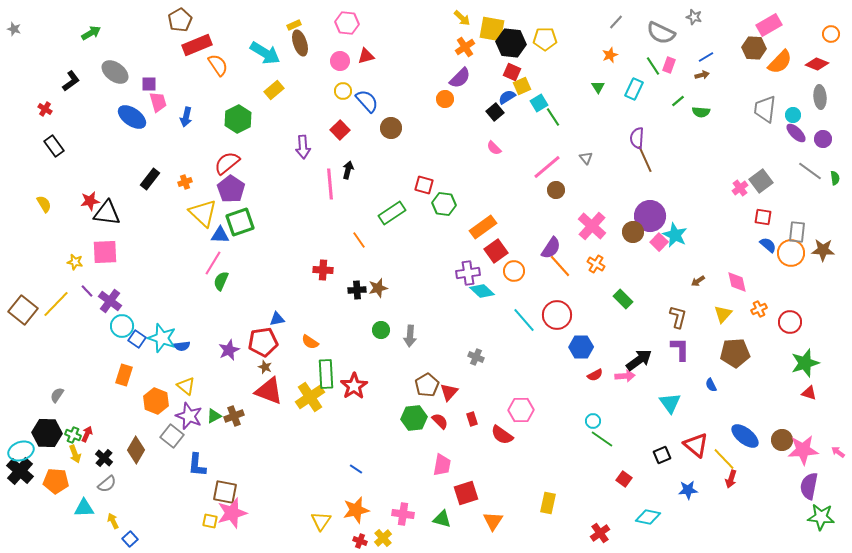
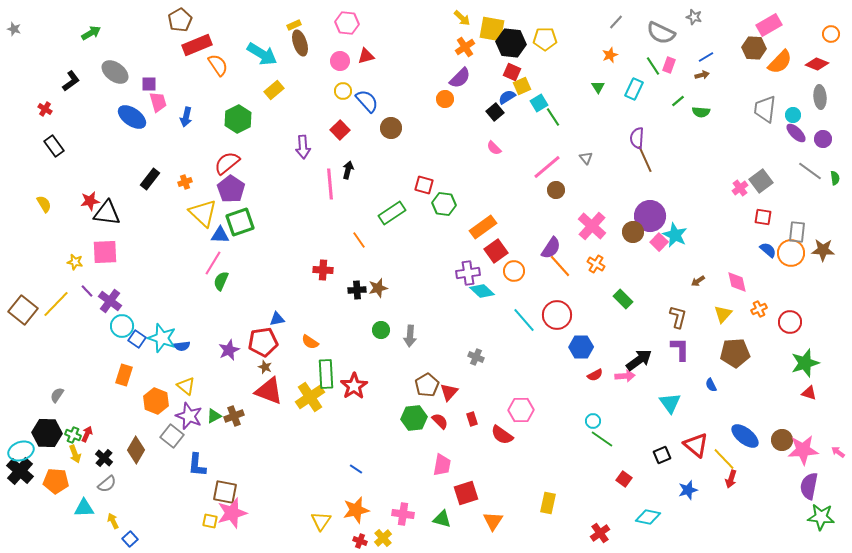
cyan arrow at (265, 53): moved 3 px left, 1 px down
blue semicircle at (768, 245): moved 5 px down
blue star at (688, 490): rotated 12 degrees counterclockwise
